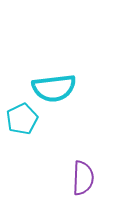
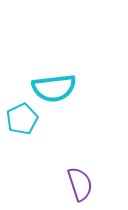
purple semicircle: moved 3 px left, 6 px down; rotated 20 degrees counterclockwise
